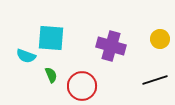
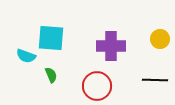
purple cross: rotated 16 degrees counterclockwise
black line: rotated 20 degrees clockwise
red circle: moved 15 px right
